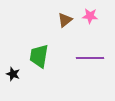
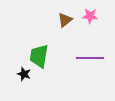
black star: moved 11 px right
